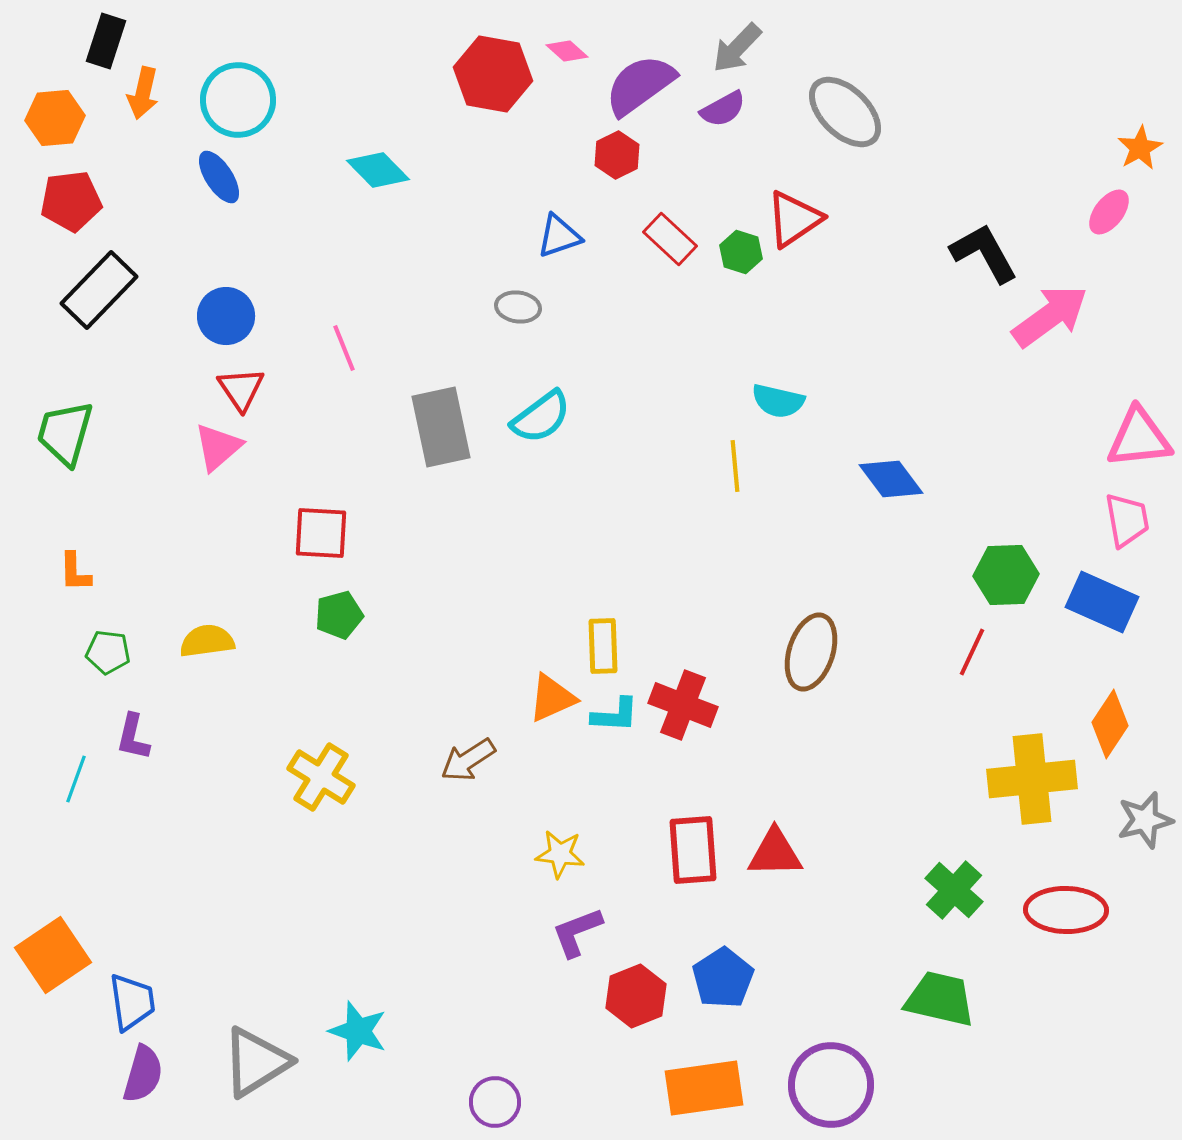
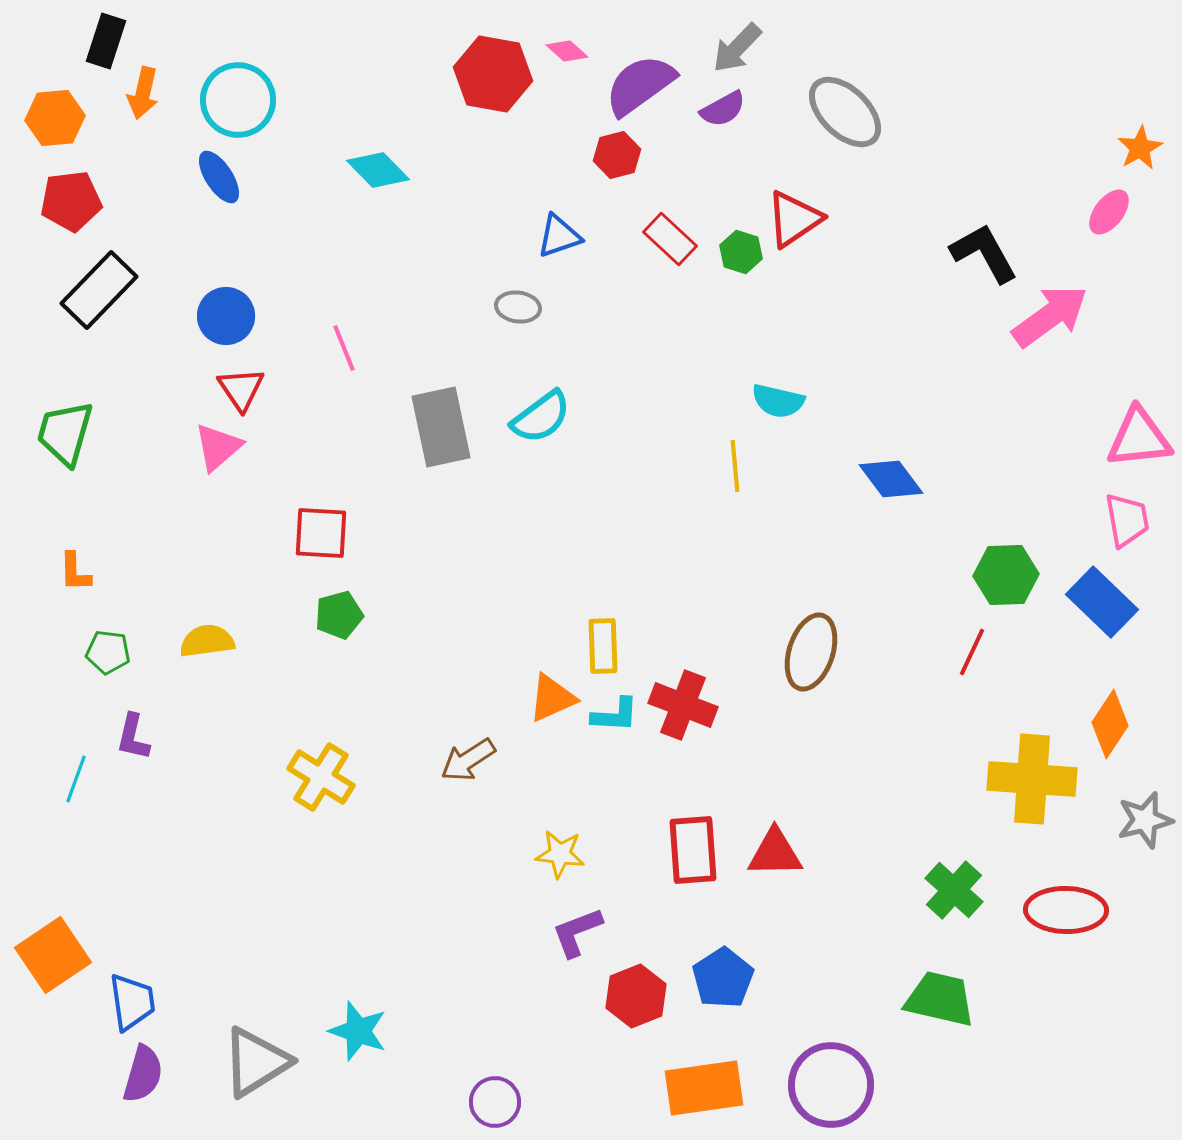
red hexagon at (617, 155): rotated 12 degrees clockwise
blue rectangle at (1102, 602): rotated 20 degrees clockwise
yellow cross at (1032, 779): rotated 10 degrees clockwise
